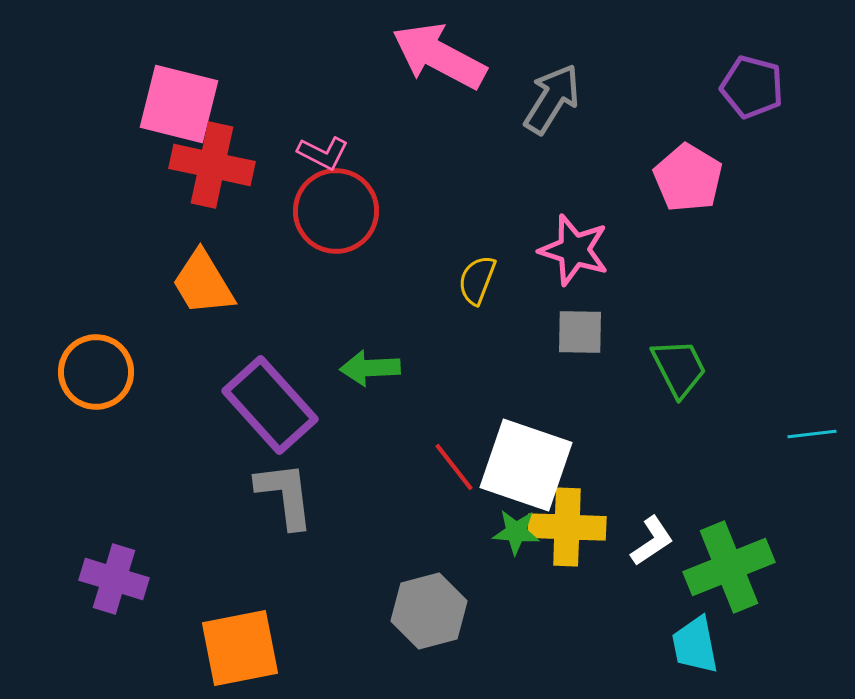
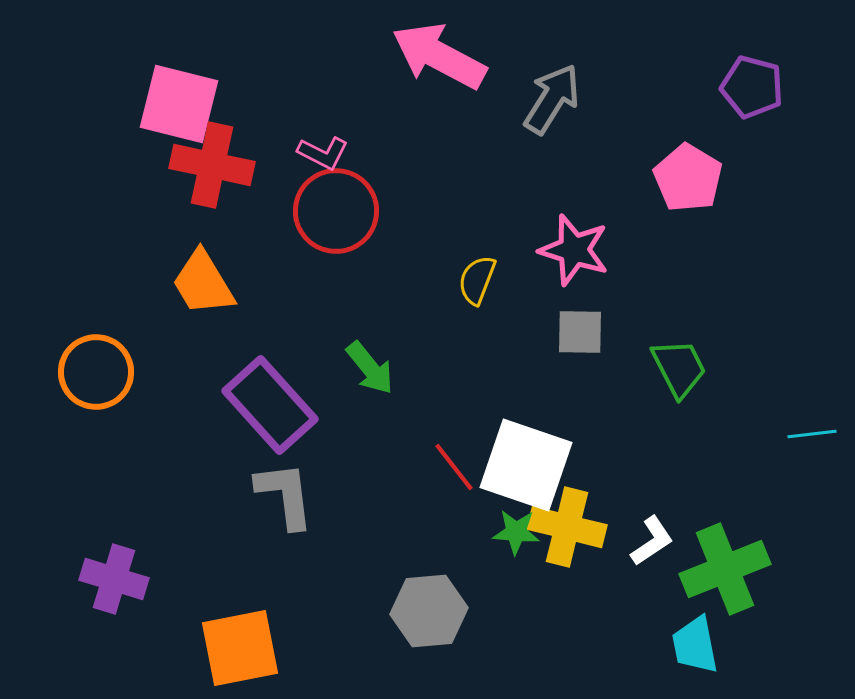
green arrow: rotated 126 degrees counterclockwise
yellow cross: rotated 12 degrees clockwise
green cross: moved 4 px left, 2 px down
gray hexagon: rotated 10 degrees clockwise
